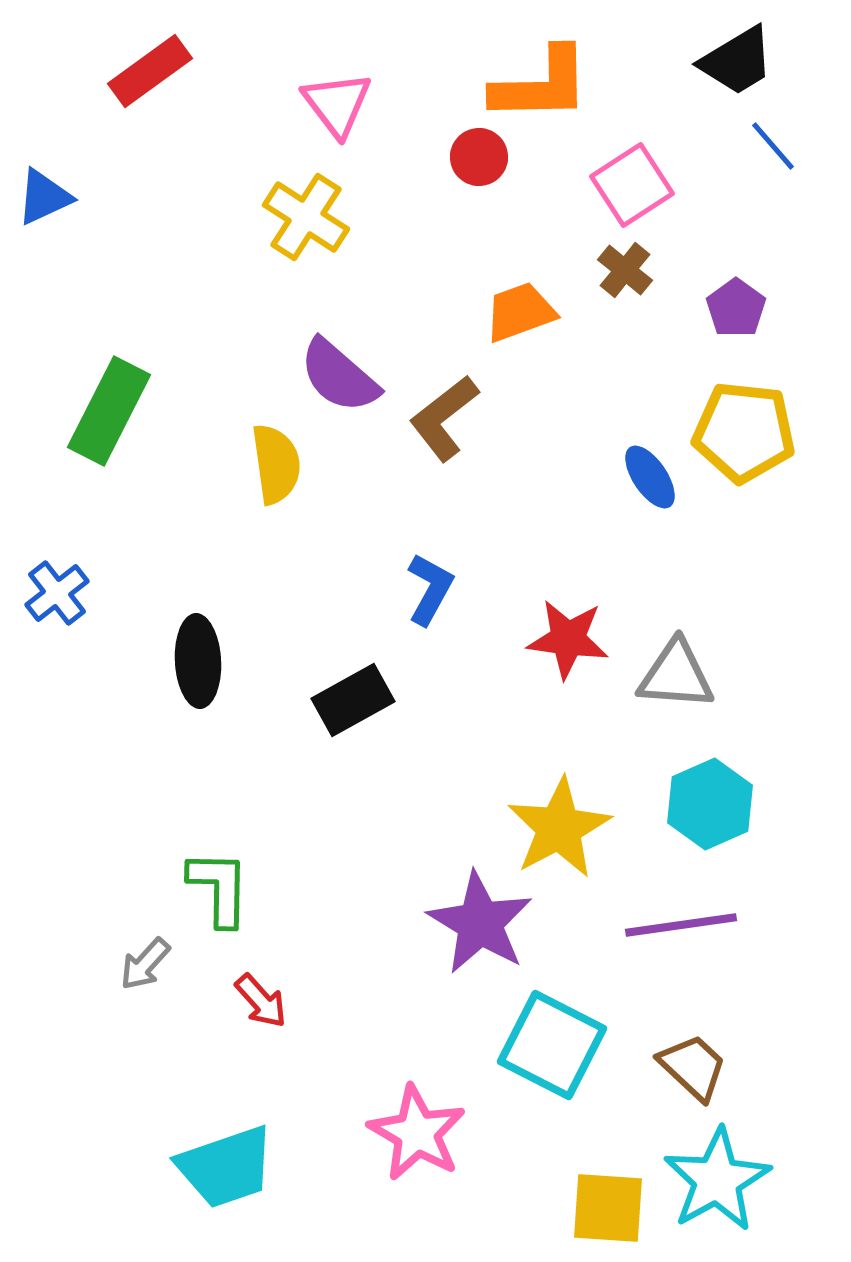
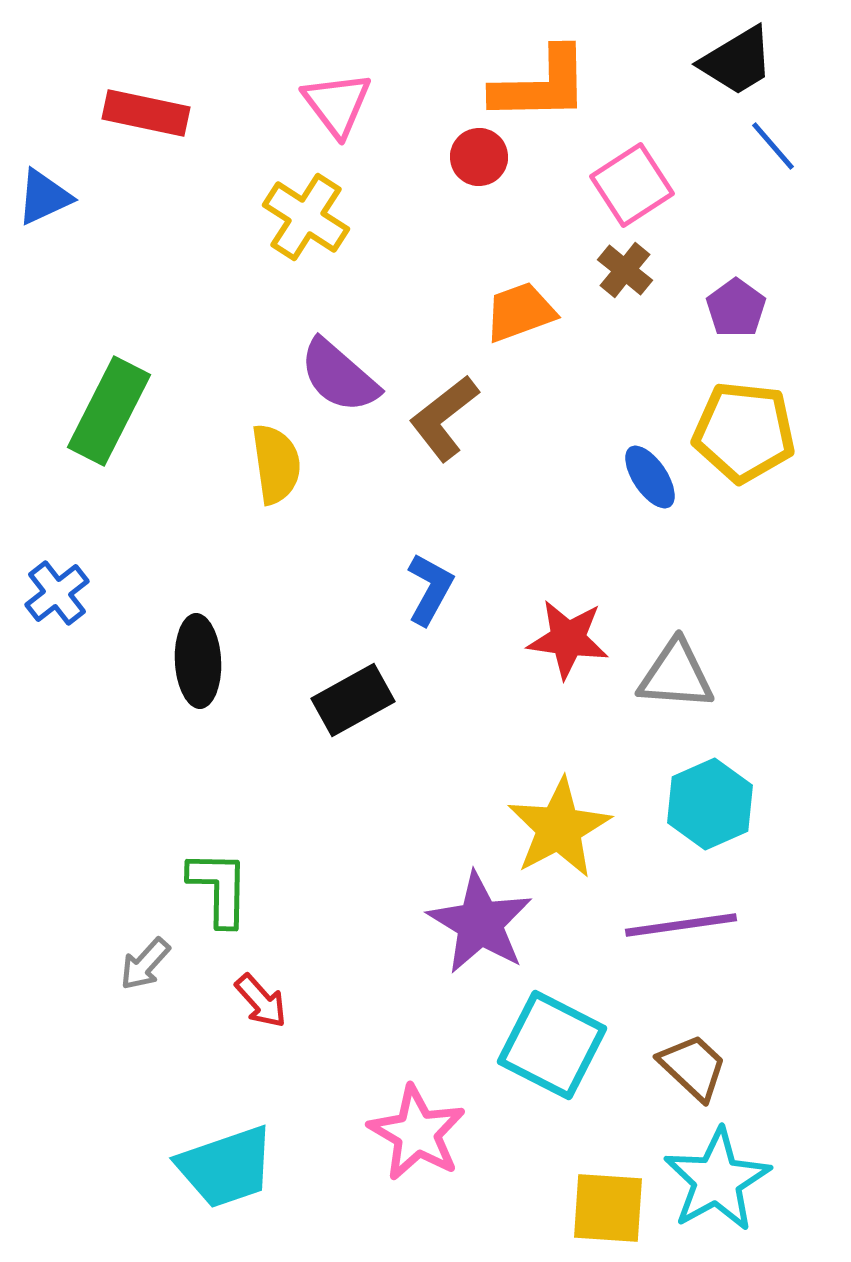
red rectangle: moved 4 px left, 42 px down; rotated 48 degrees clockwise
